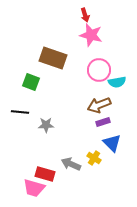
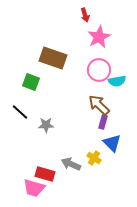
pink star: moved 8 px right, 2 px down; rotated 30 degrees clockwise
cyan semicircle: moved 1 px up
brown arrow: rotated 65 degrees clockwise
black line: rotated 36 degrees clockwise
purple rectangle: rotated 56 degrees counterclockwise
